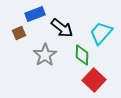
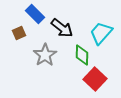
blue rectangle: rotated 66 degrees clockwise
red square: moved 1 px right, 1 px up
